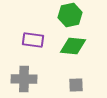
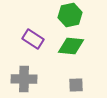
purple rectangle: moved 1 px up; rotated 25 degrees clockwise
green diamond: moved 2 px left
